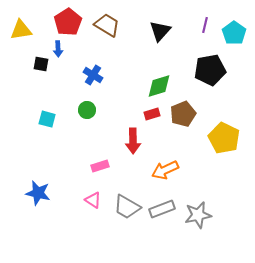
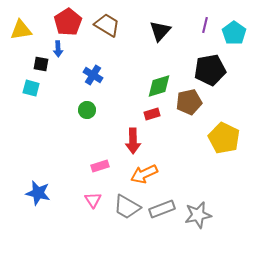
brown pentagon: moved 6 px right, 12 px up; rotated 10 degrees clockwise
cyan square: moved 16 px left, 31 px up
orange arrow: moved 21 px left, 4 px down
pink triangle: rotated 24 degrees clockwise
